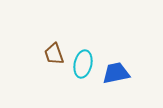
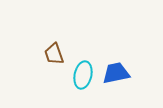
cyan ellipse: moved 11 px down
